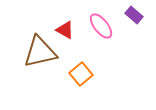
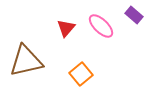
pink ellipse: rotated 8 degrees counterclockwise
red triangle: moved 1 px right, 2 px up; rotated 42 degrees clockwise
brown triangle: moved 14 px left, 9 px down
